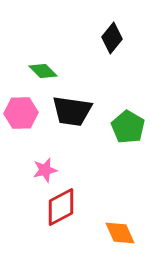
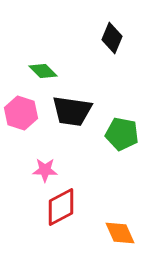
black diamond: rotated 16 degrees counterclockwise
pink hexagon: rotated 20 degrees clockwise
green pentagon: moved 6 px left, 7 px down; rotated 20 degrees counterclockwise
pink star: rotated 15 degrees clockwise
